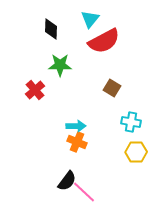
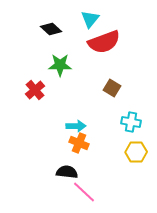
black diamond: rotated 50 degrees counterclockwise
red semicircle: moved 1 px down; rotated 8 degrees clockwise
orange cross: moved 2 px right, 1 px down
black semicircle: moved 9 px up; rotated 120 degrees counterclockwise
